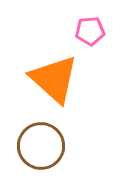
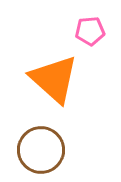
brown circle: moved 4 px down
